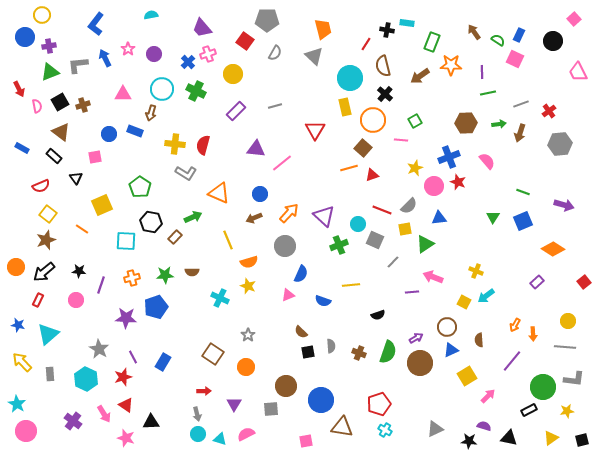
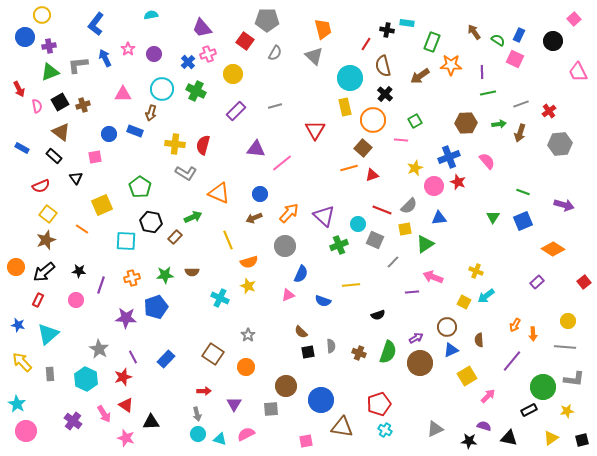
blue rectangle at (163, 362): moved 3 px right, 3 px up; rotated 12 degrees clockwise
